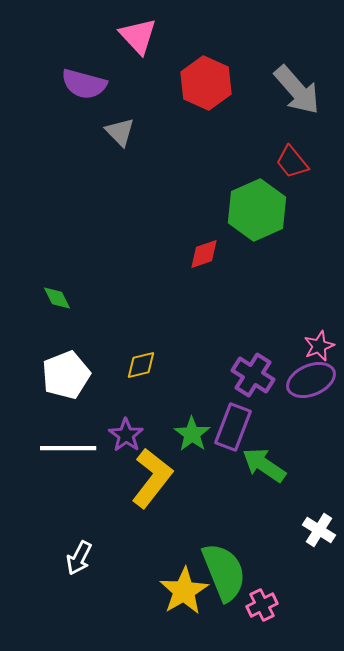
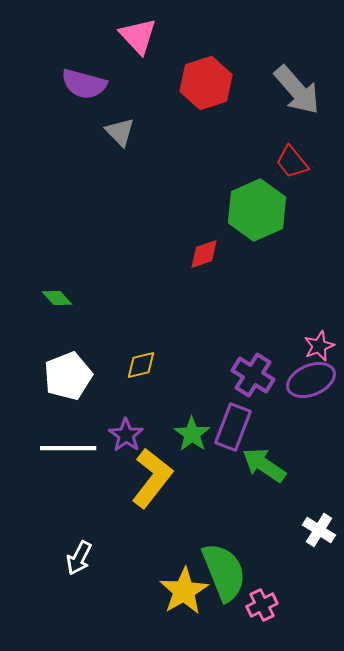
red hexagon: rotated 18 degrees clockwise
green diamond: rotated 16 degrees counterclockwise
white pentagon: moved 2 px right, 1 px down
